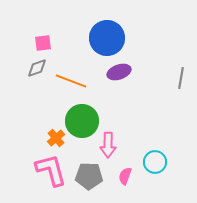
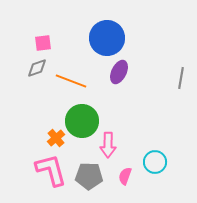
purple ellipse: rotated 45 degrees counterclockwise
